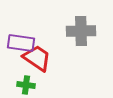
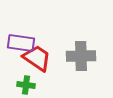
gray cross: moved 25 px down
